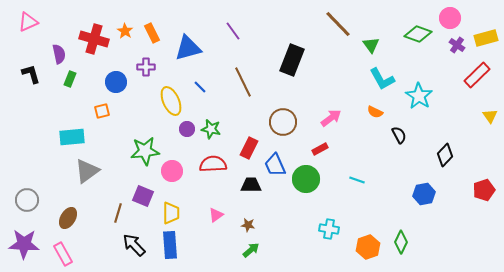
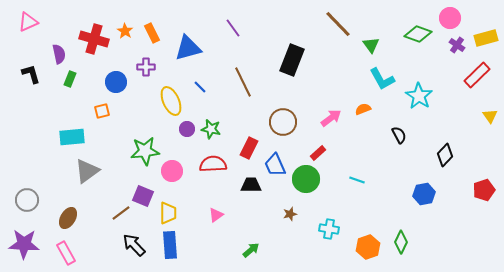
purple line at (233, 31): moved 3 px up
orange semicircle at (375, 112): moved 12 px left, 3 px up; rotated 133 degrees clockwise
red rectangle at (320, 149): moved 2 px left, 4 px down; rotated 14 degrees counterclockwise
brown line at (118, 213): moved 3 px right; rotated 36 degrees clockwise
yellow trapezoid at (171, 213): moved 3 px left
brown star at (248, 225): moved 42 px right, 11 px up; rotated 24 degrees counterclockwise
pink rectangle at (63, 254): moved 3 px right, 1 px up
